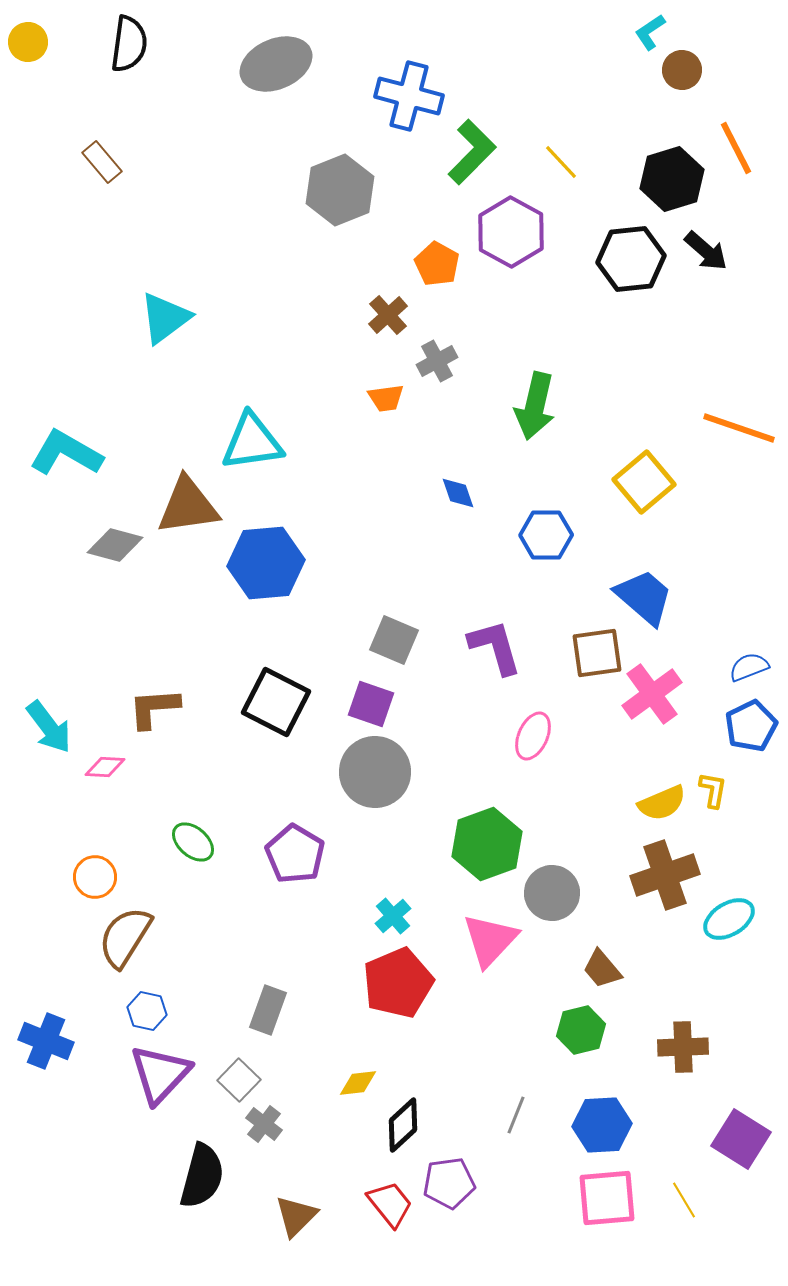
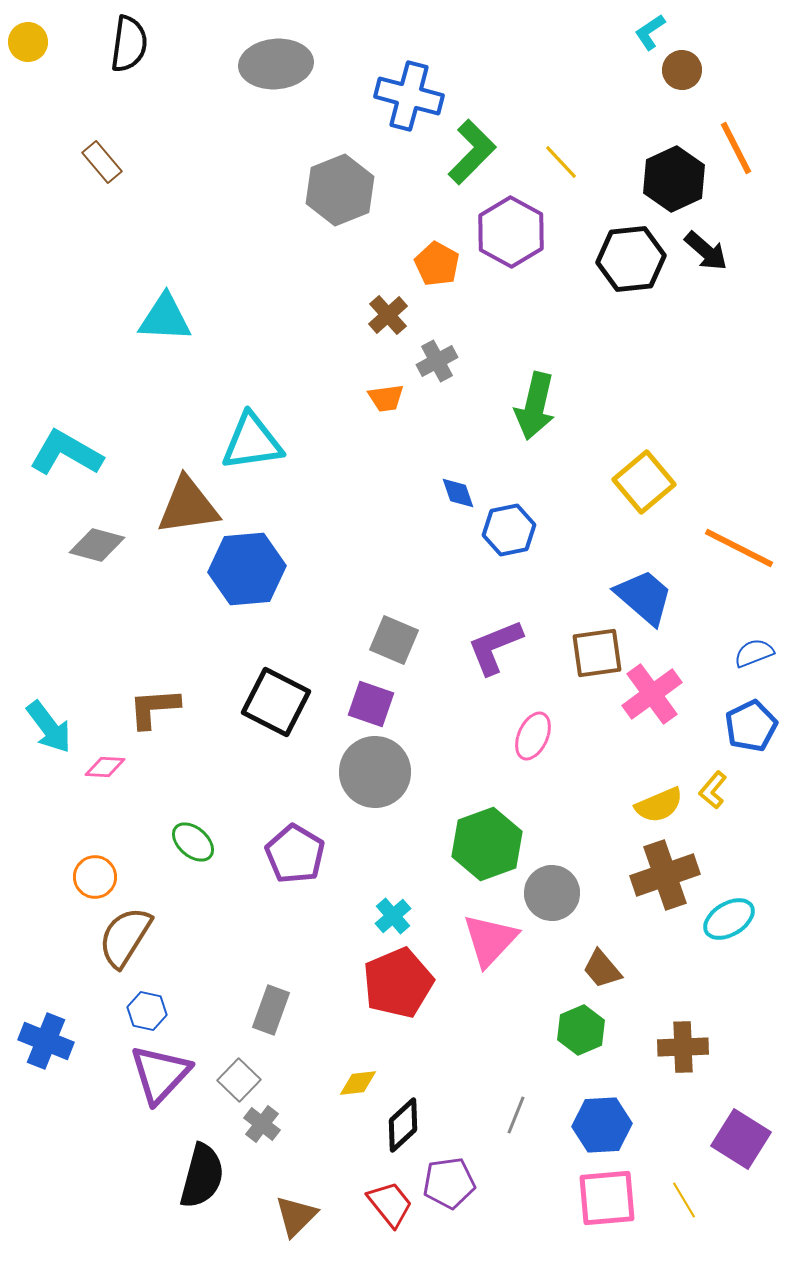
gray ellipse at (276, 64): rotated 18 degrees clockwise
black hexagon at (672, 179): moved 2 px right; rotated 8 degrees counterclockwise
cyan triangle at (165, 318): rotated 40 degrees clockwise
orange line at (739, 428): moved 120 px down; rotated 8 degrees clockwise
blue hexagon at (546, 535): moved 37 px left, 5 px up; rotated 12 degrees counterclockwise
gray diamond at (115, 545): moved 18 px left
blue hexagon at (266, 563): moved 19 px left, 6 px down
purple L-shape at (495, 647): rotated 96 degrees counterclockwise
blue semicircle at (749, 667): moved 5 px right, 14 px up
yellow L-shape at (713, 790): rotated 150 degrees counterclockwise
yellow semicircle at (662, 803): moved 3 px left, 2 px down
gray rectangle at (268, 1010): moved 3 px right
green hexagon at (581, 1030): rotated 9 degrees counterclockwise
gray cross at (264, 1124): moved 2 px left
